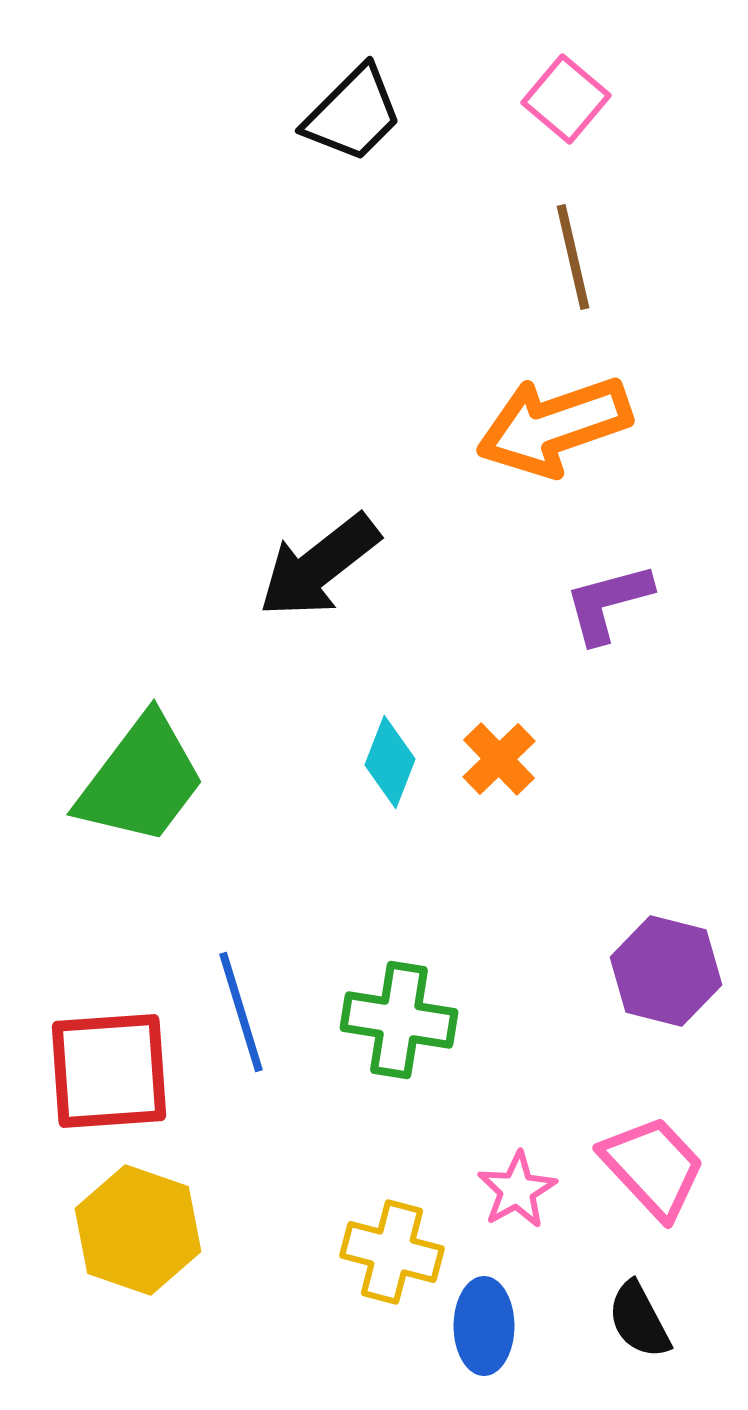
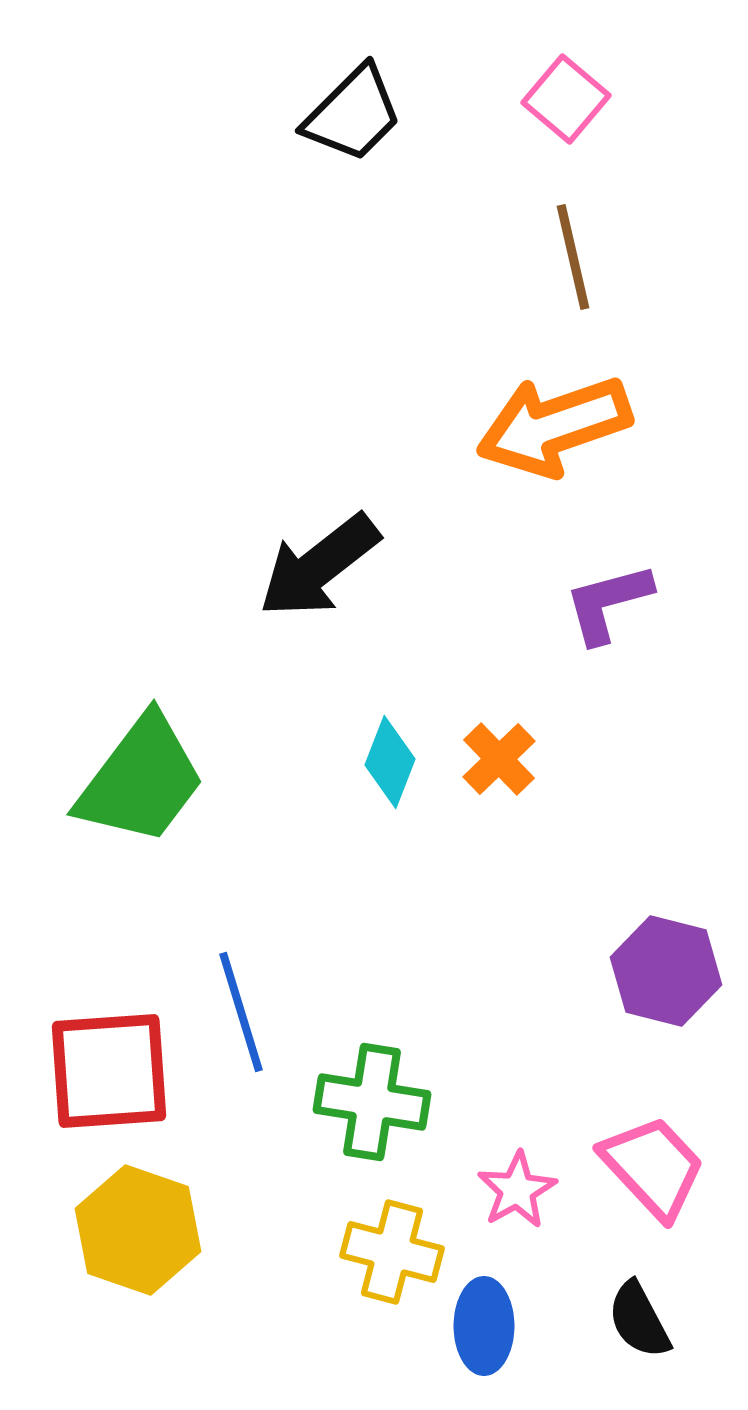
green cross: moved 27 px left, 82 px down
